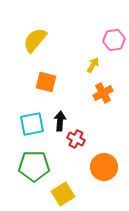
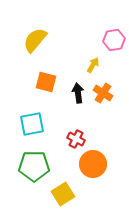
orange cross: rotated 30 degrees counterclockwise
black arrow: moved 18 px right, 28 px up; rotated 12 degrees counterclockwise
orange circle: moved 11 px left, 3 px up
